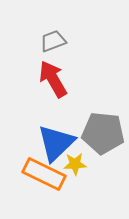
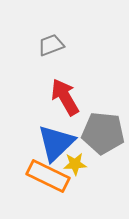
gray trapezoid: moved 2 px left, 4 px down
red arrow: moved 12 px right, 18 px down
orange rectangle: moved 4 px right, 2 px down
